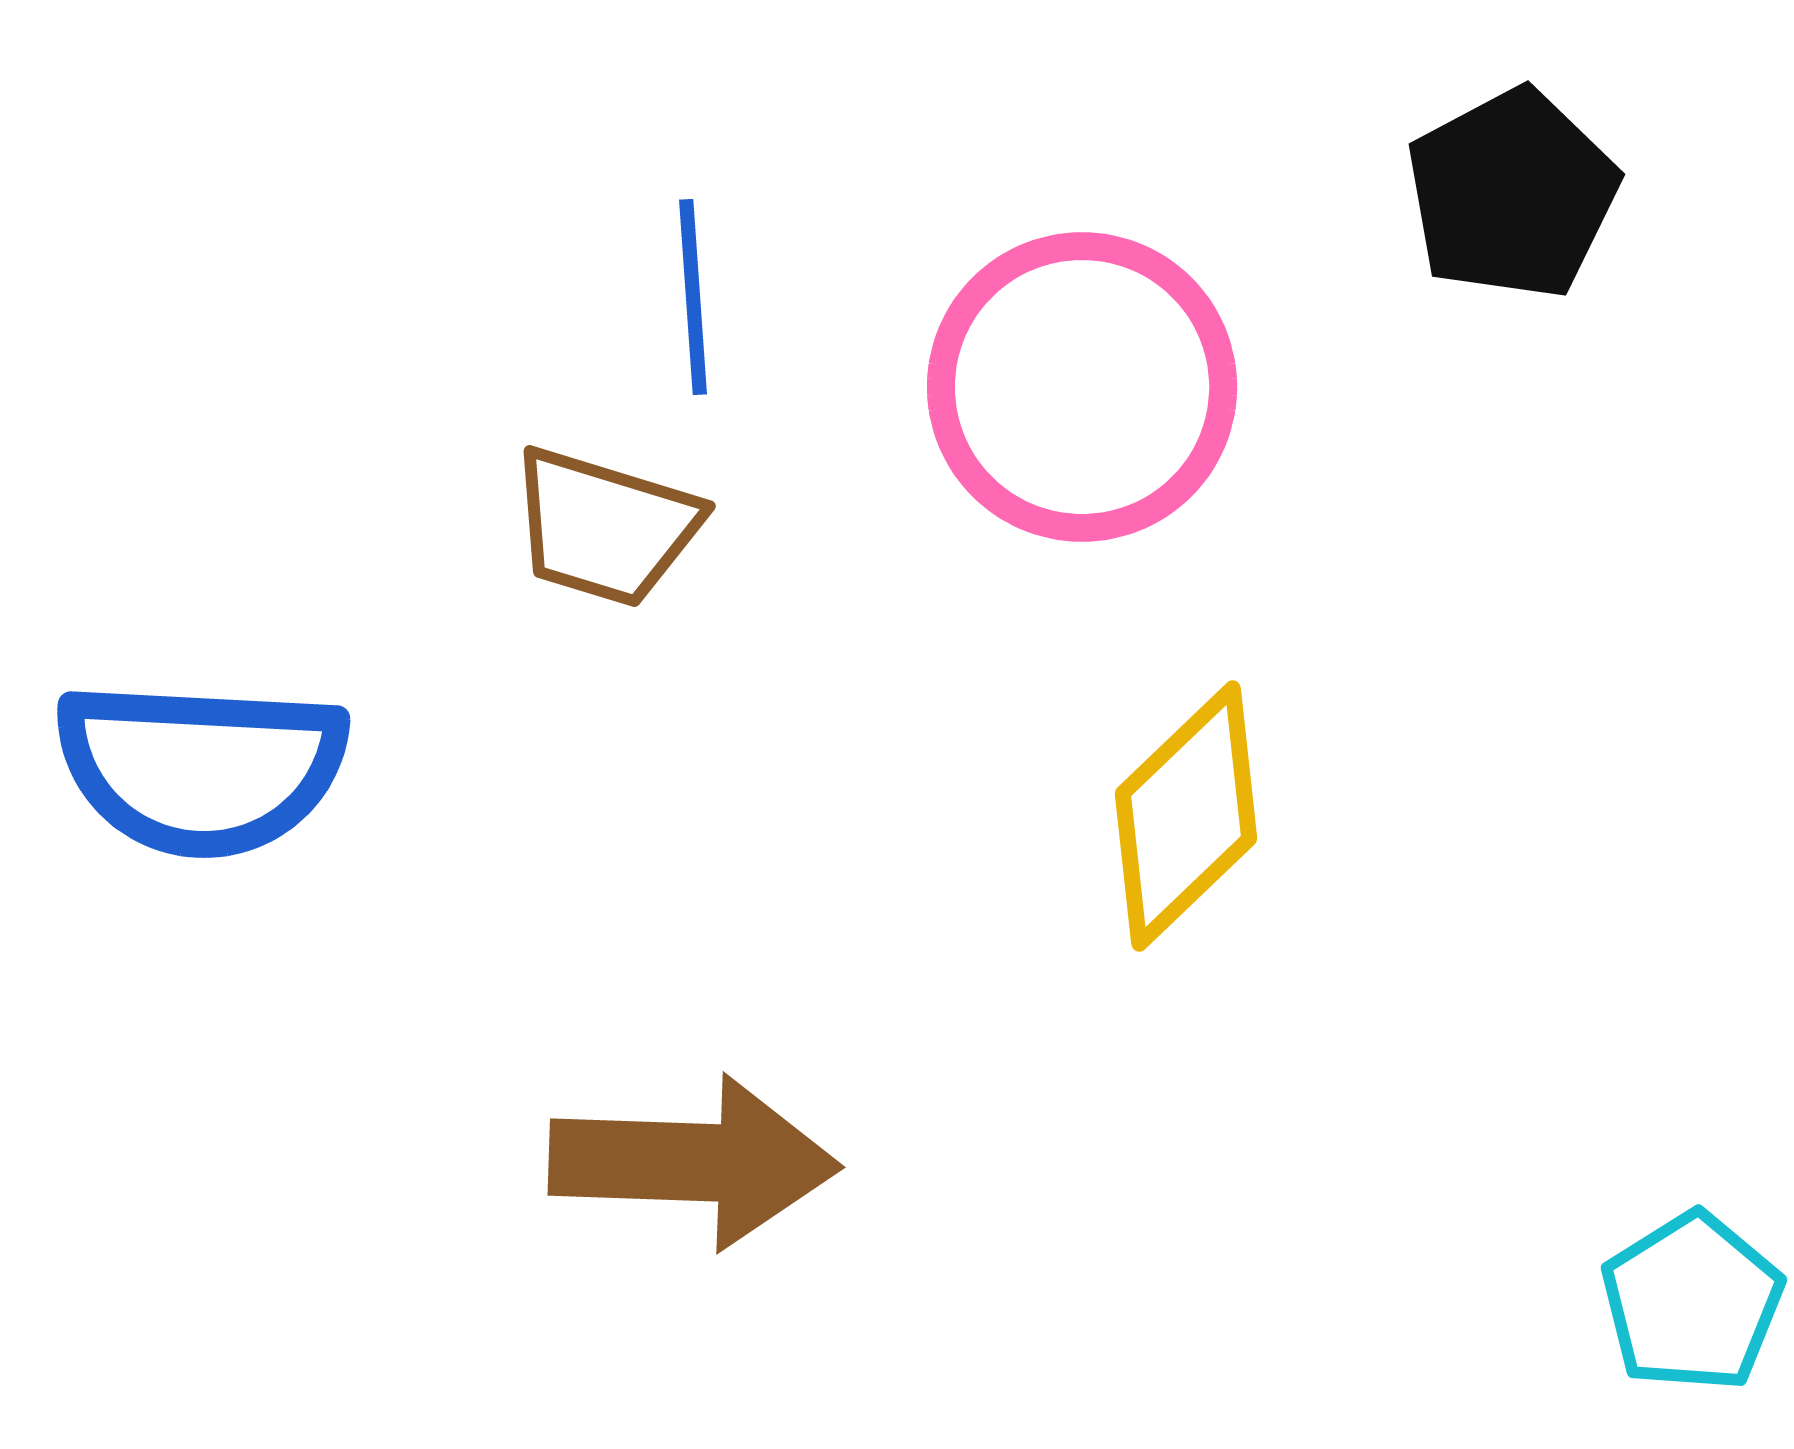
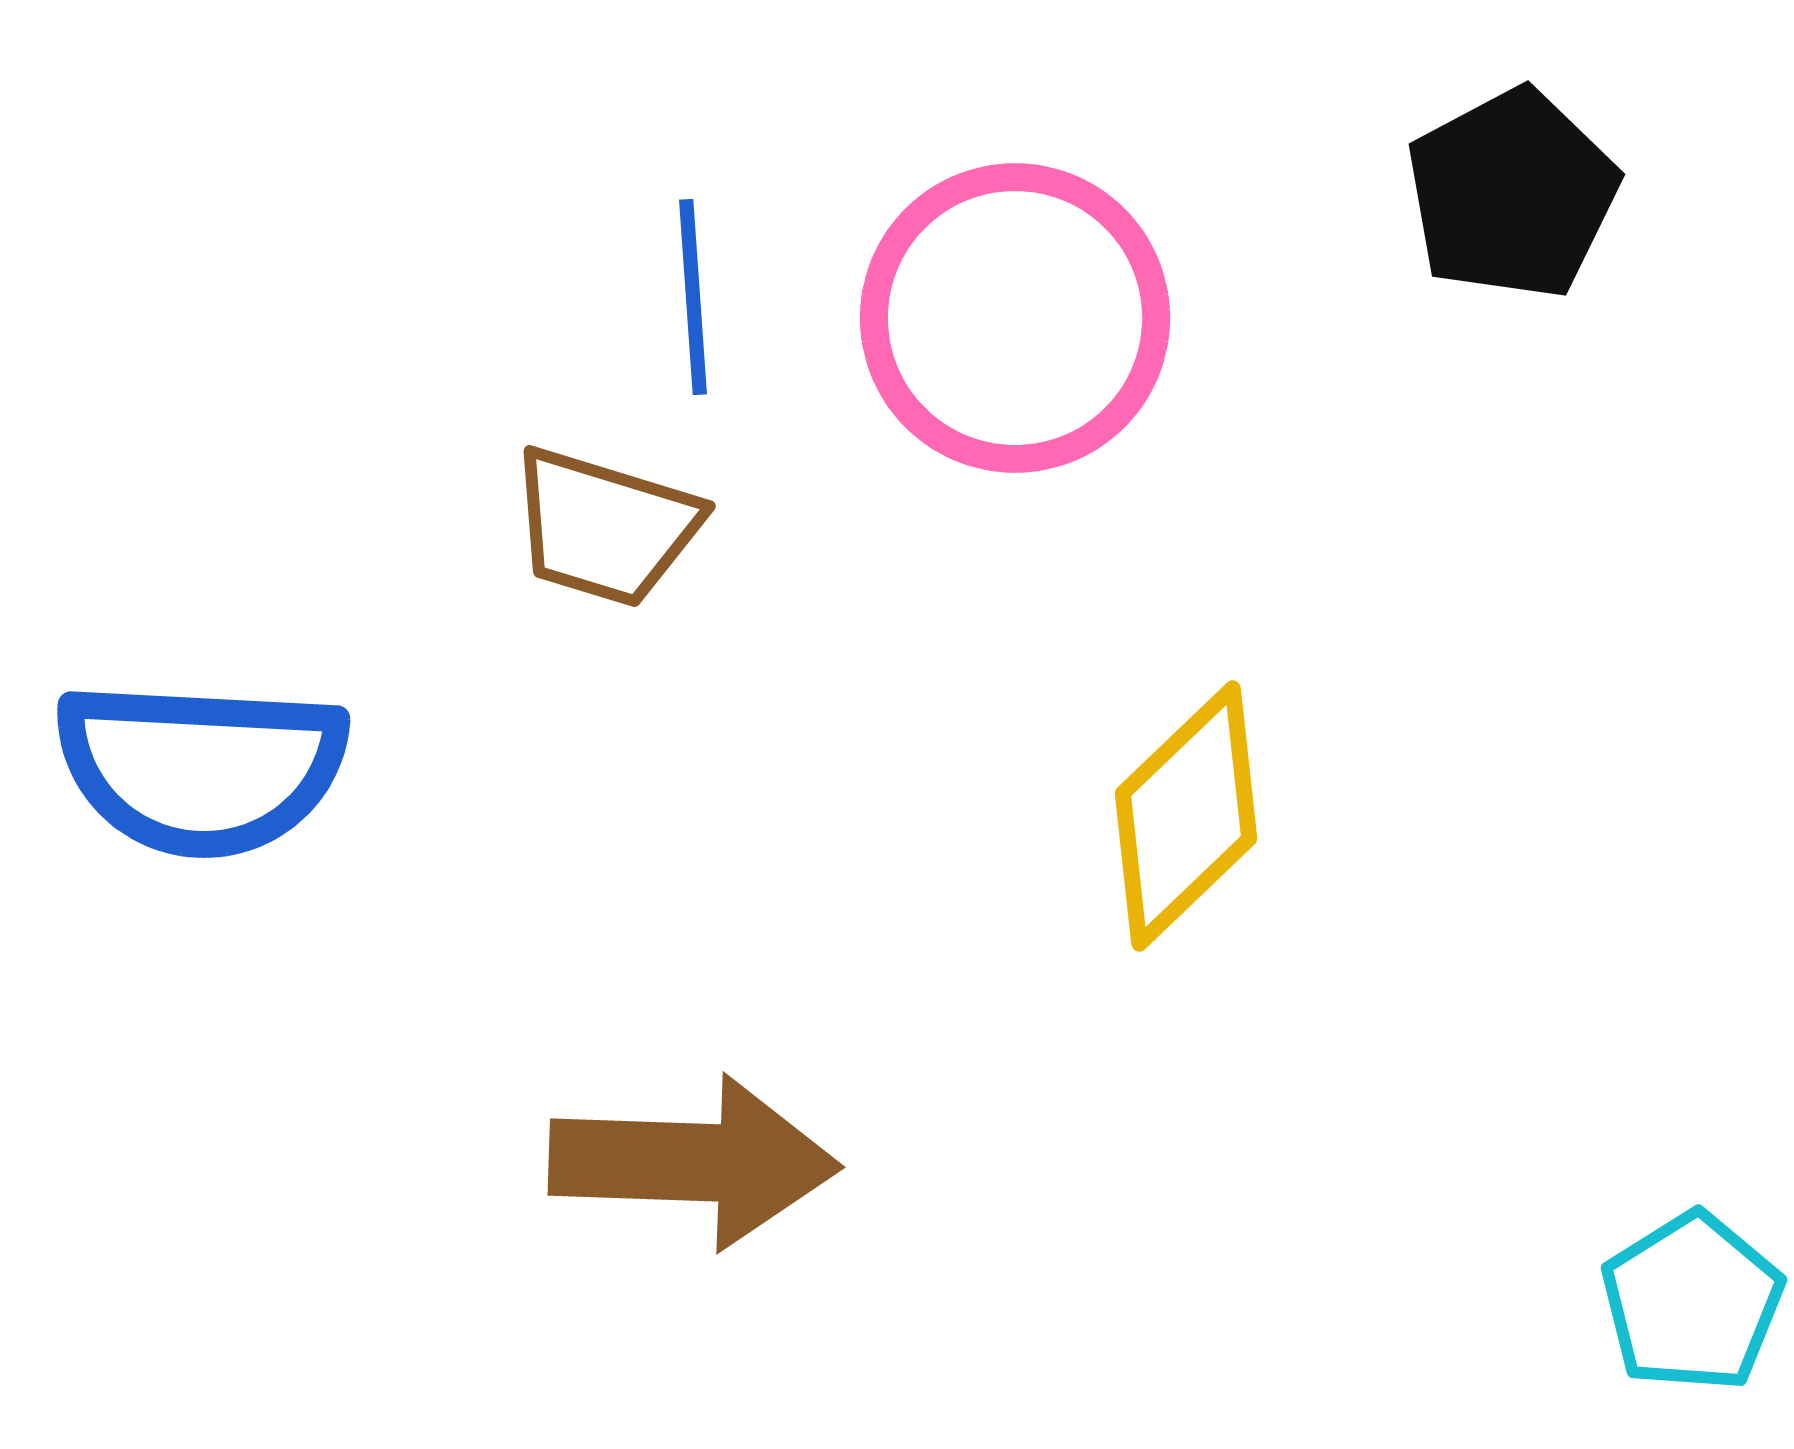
pink circle: moved 67 px left, 69 px up
